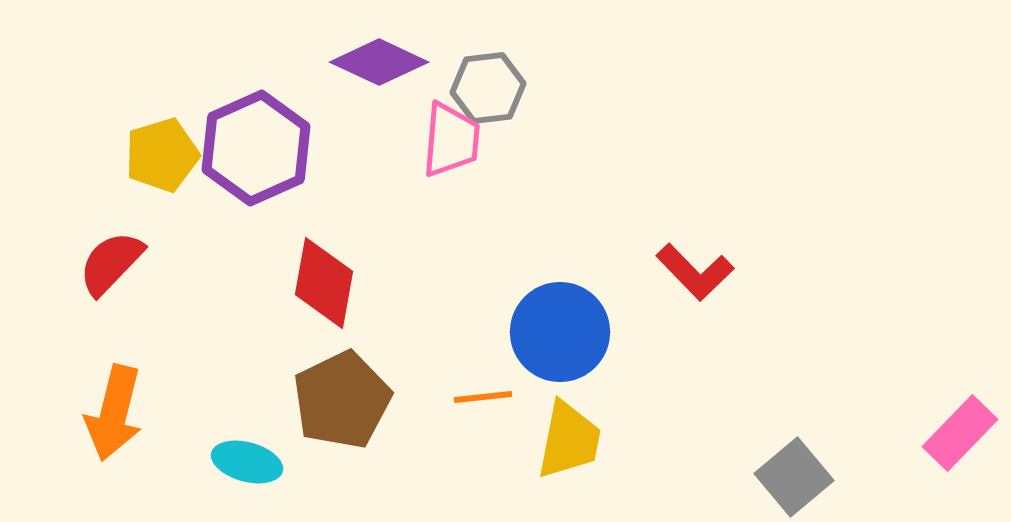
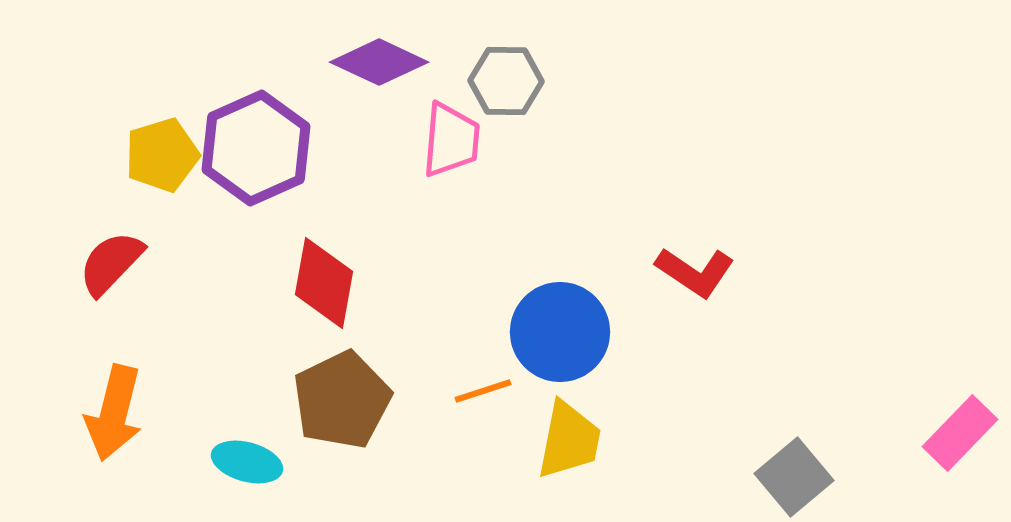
gray hexagon: moved 18 px right, 7 px up; rotated 8 degrees clockwise
red L-shape: rotated 12 degrees counterclockwise
orange line: moved 6 px up; rotated 12 degrees counterclockwise
